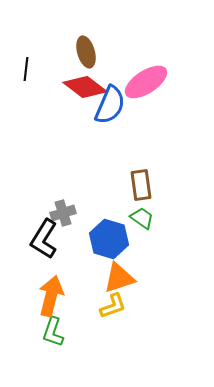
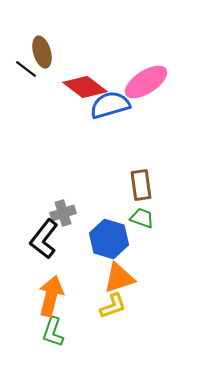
brown ellipse: moved 44 px left
black line: rotated 60 degrees counterclockwise
blue semicircle: rotated 129 degrees counterclockwise
green trapezoid: rotated 15 degrees counterclockwise
black L-shape: rotated 6 degrees clockwise
